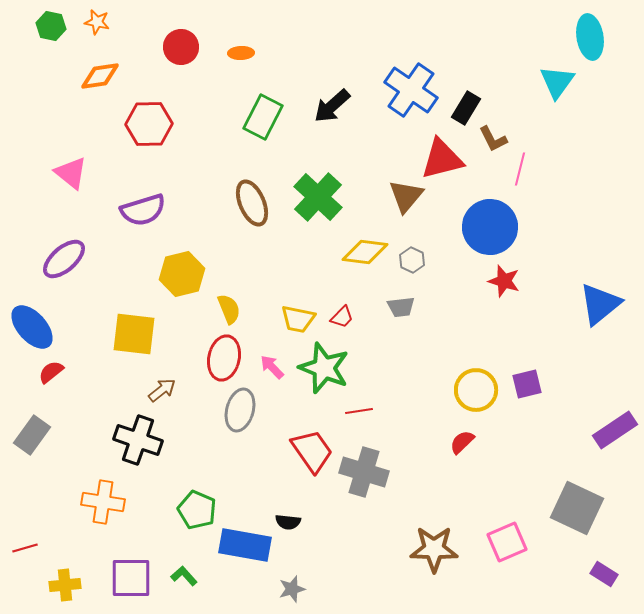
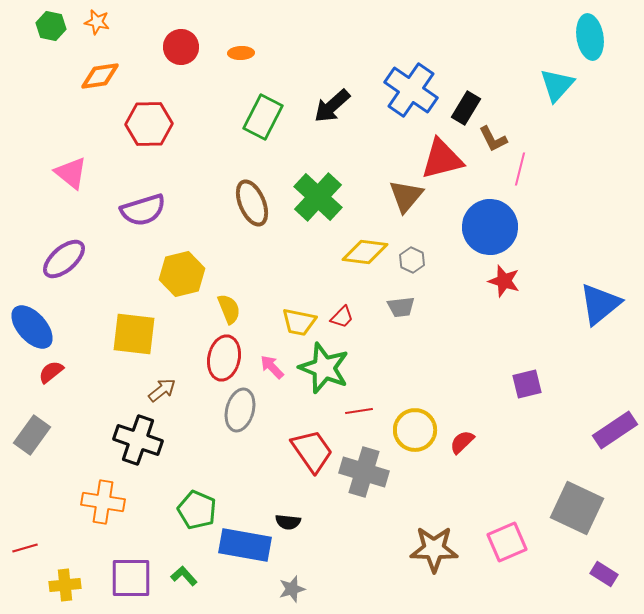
cyan triangle at (557, 82): moved 3 px down; rotated 6 degrees clockwise
yellow trapezoid at (298, 319): moved 1 px right, 3 px down
yellow circle at (476, 390): moved 61 px left, 40 px down
